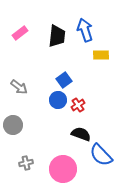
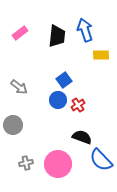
black semicircle: moved 1 px right, 3 px down
blue semicircle: moved 5 px down
pink circle: moved 5 px left, 5 px up
